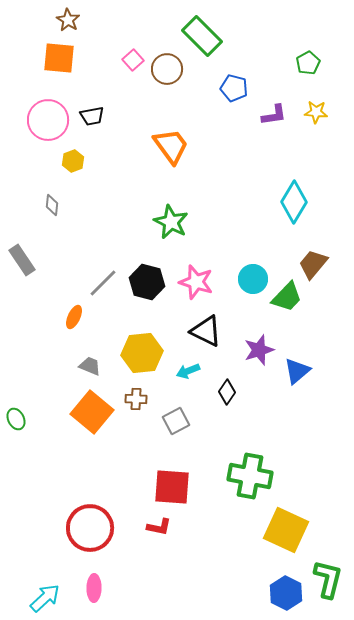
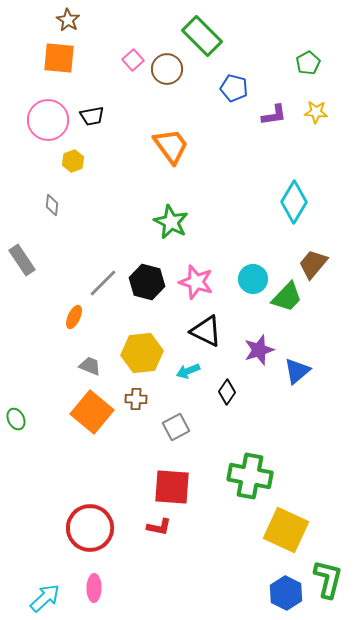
gray square at (176, 421): moved 6 px down
